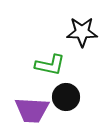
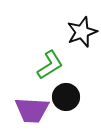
black star: rotated 20 degrees counterclockwise
green L-shape: rotated 44 degrees counterclockwise
